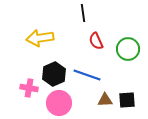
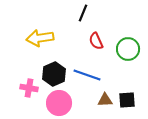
black line: rotated 30 degrees clockwise
